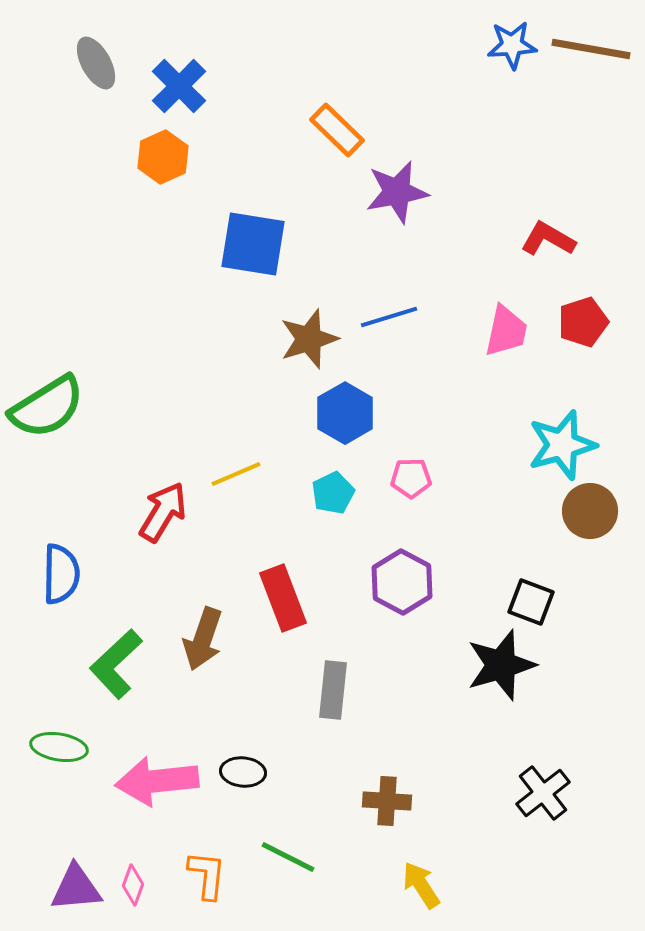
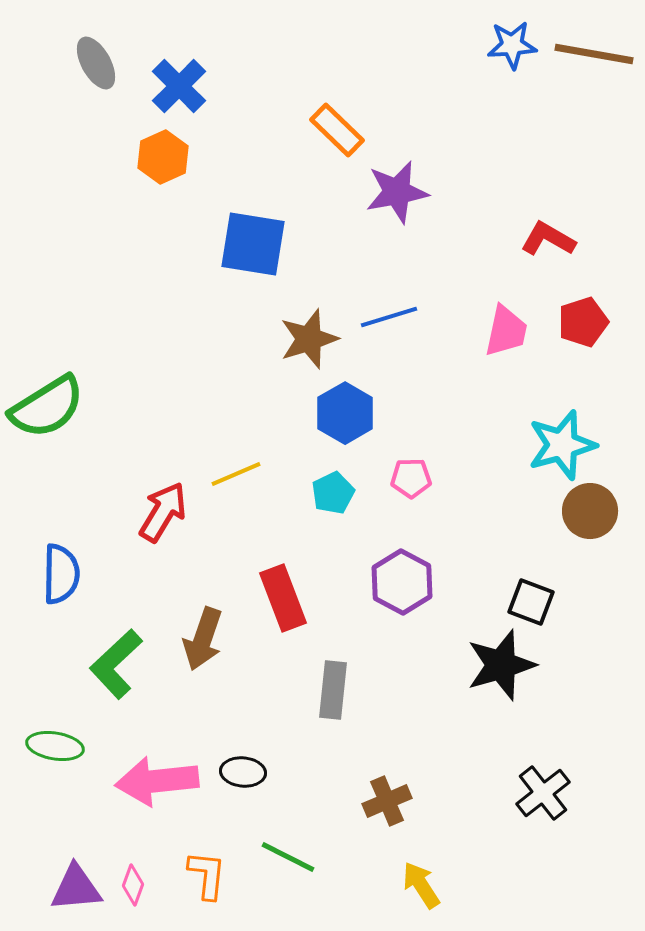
brown line: moved 3 px right, 5 px down
green ellipse: moved 4 px left, 1 px up
brown cross: rotated 27 degrees counterclockwise
